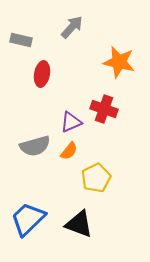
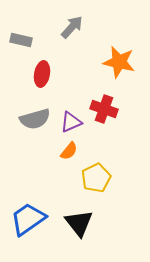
gray semicircle: moved 27 px up
blue trapezoid: rotated 9 degrees clockwise
black triangle: moved 1 px up; rotated 32 degrees clockwise
